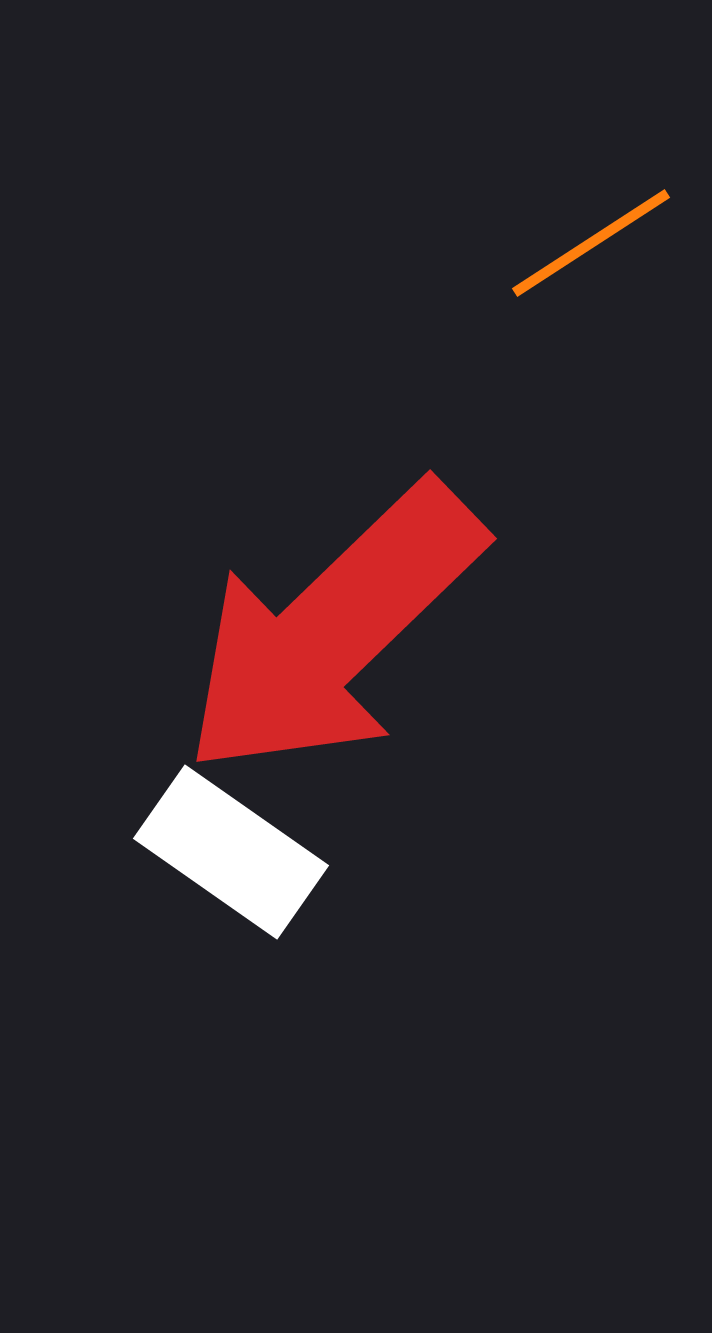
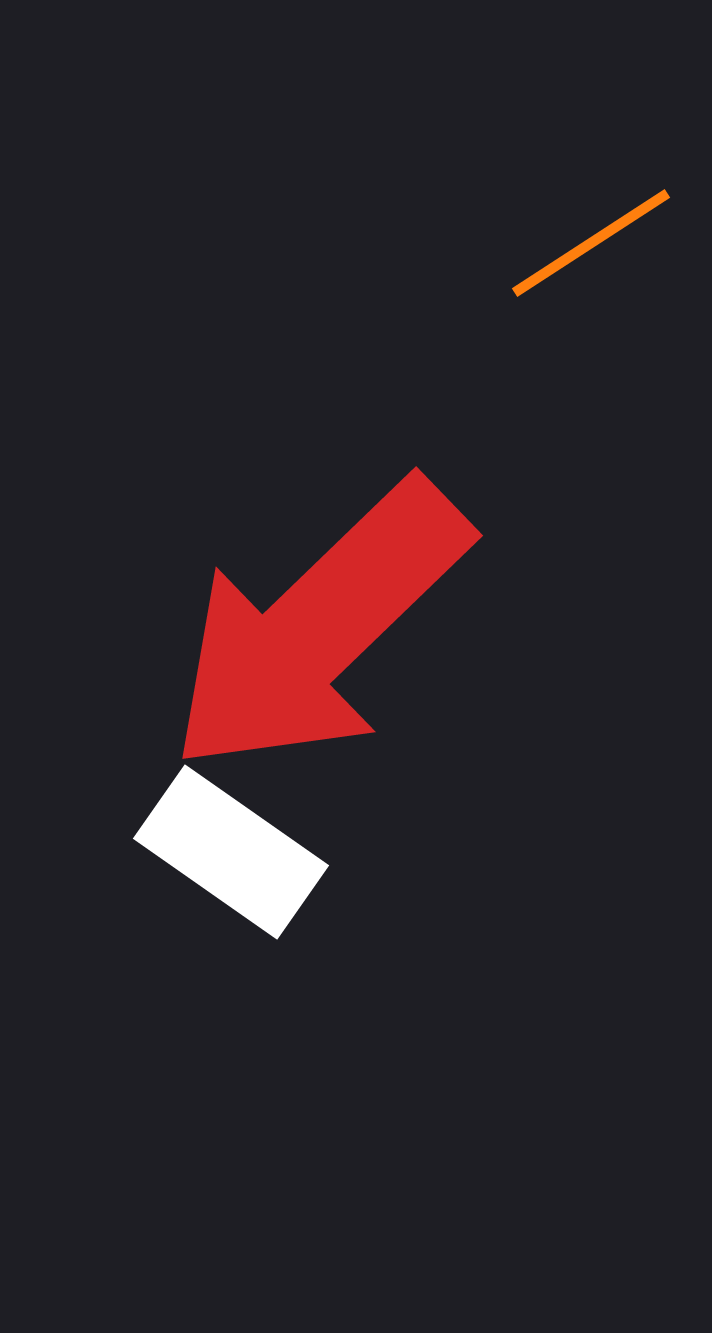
red arrow: moved 14 px left, 3 px up
